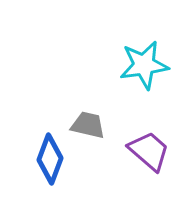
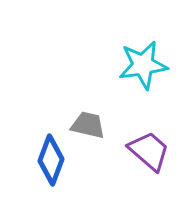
cyan star: moved 1 px left
blue diamond: moved 1 px right, 1 px down
